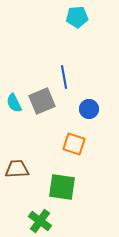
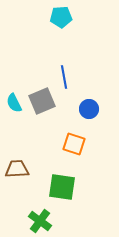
cyan pentagon: moved 16 px left
